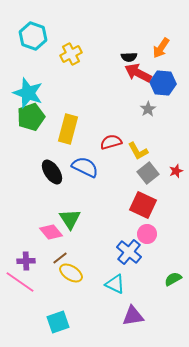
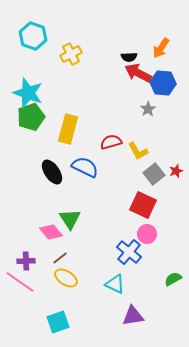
gray square: moved 6 px right, 1 px down
yellow ellipse: moved 5 px left, 5 px down
